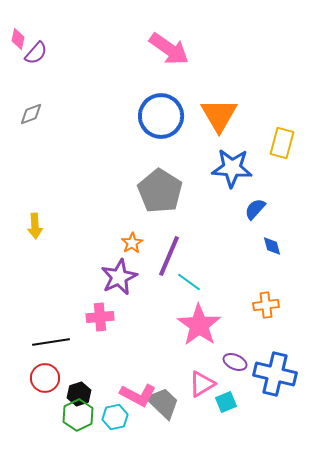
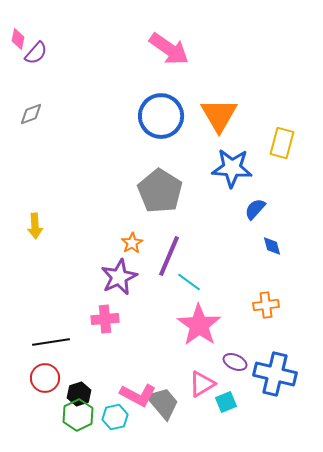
pink cross: moved 5 px right, 2 px down
gray trapezoid: rotated 6 degrees clockwise
